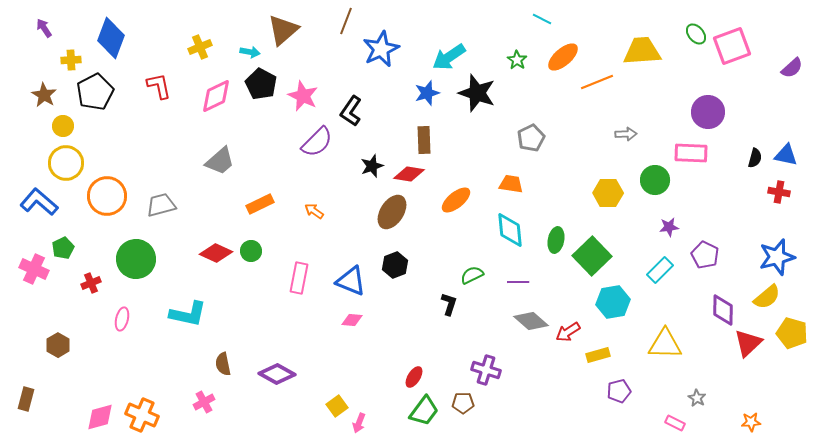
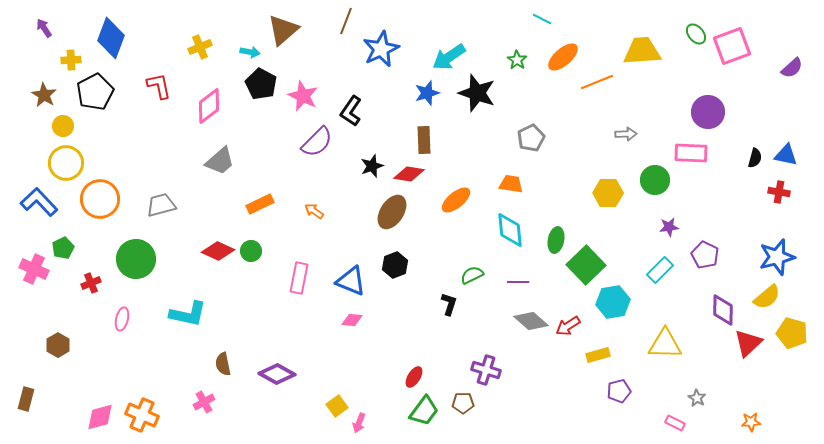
pink diamond at (216, 96): moved 7 px left, 10 px down; rotated 12 degrees counterclockwise
orange circle at (107, 196): moved 7 px left, 3 px down
blue L-shape at (39, 202): rotated 6 degrees clockwise
red diamond at (216, 253): moved 2 px right, 2 px up
green square at (592, 256): moved 6 px left, 9 px down
red arrow at (568, 332): moved 6 px up
